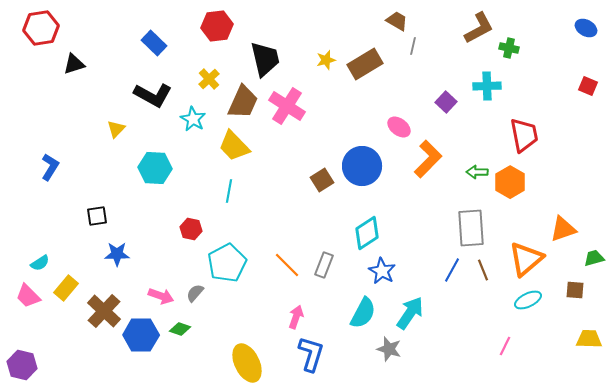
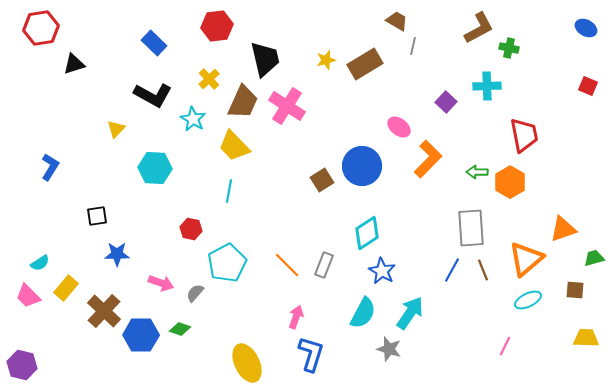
pink arrow at (161, 296): moved 13 px up
yellow trapezoid at (589, 339): moved 3 px left, 1 px up
